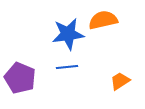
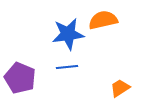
orange trapezoid: moved 7 px down
